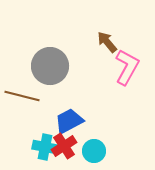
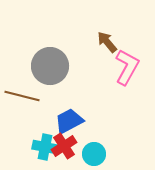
cyan circle: moved 3 px down
